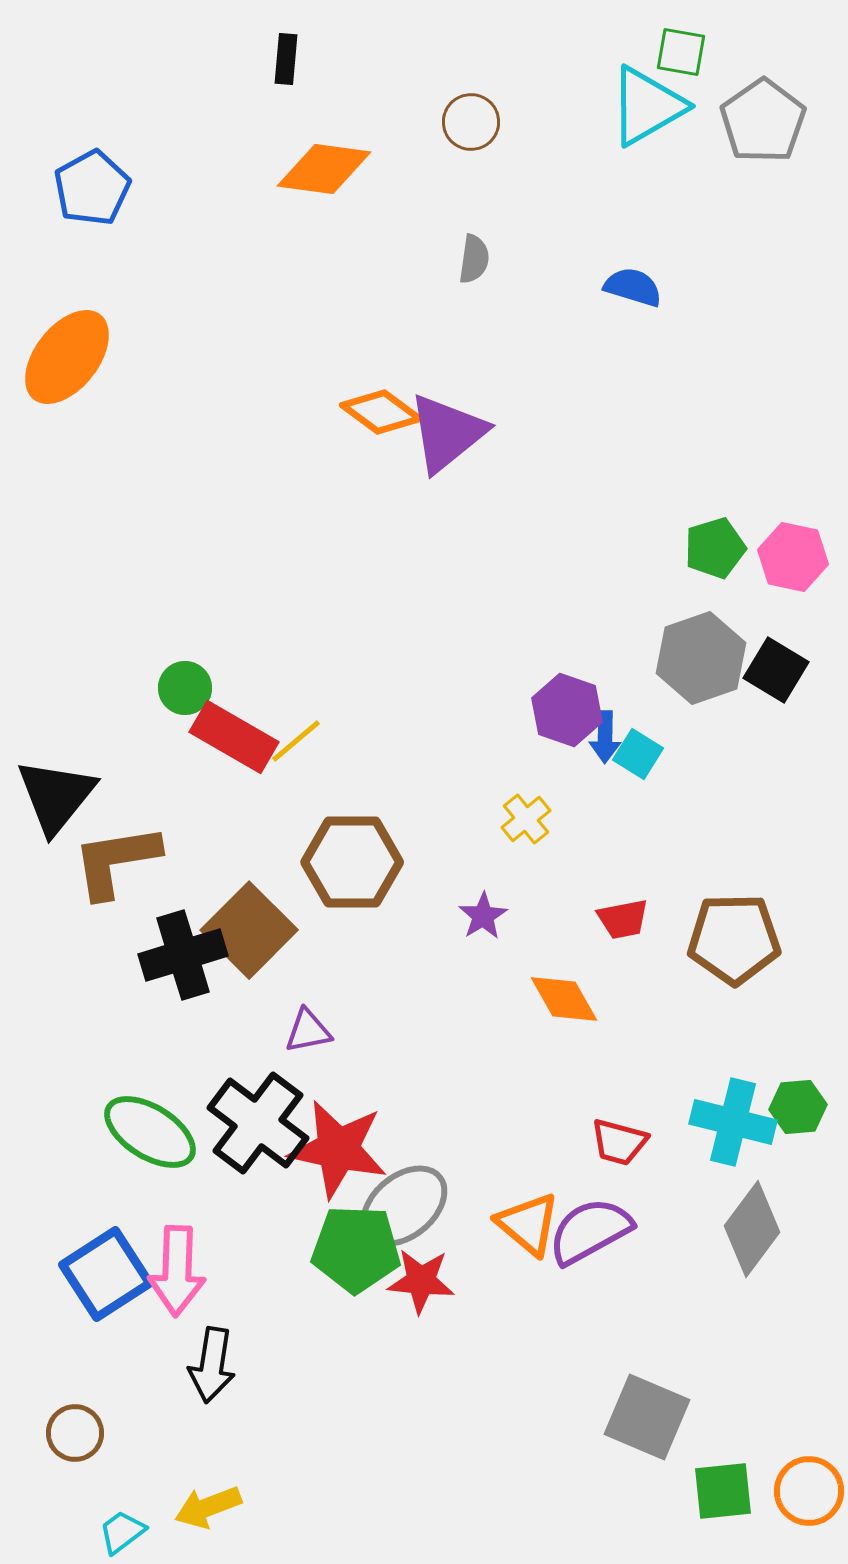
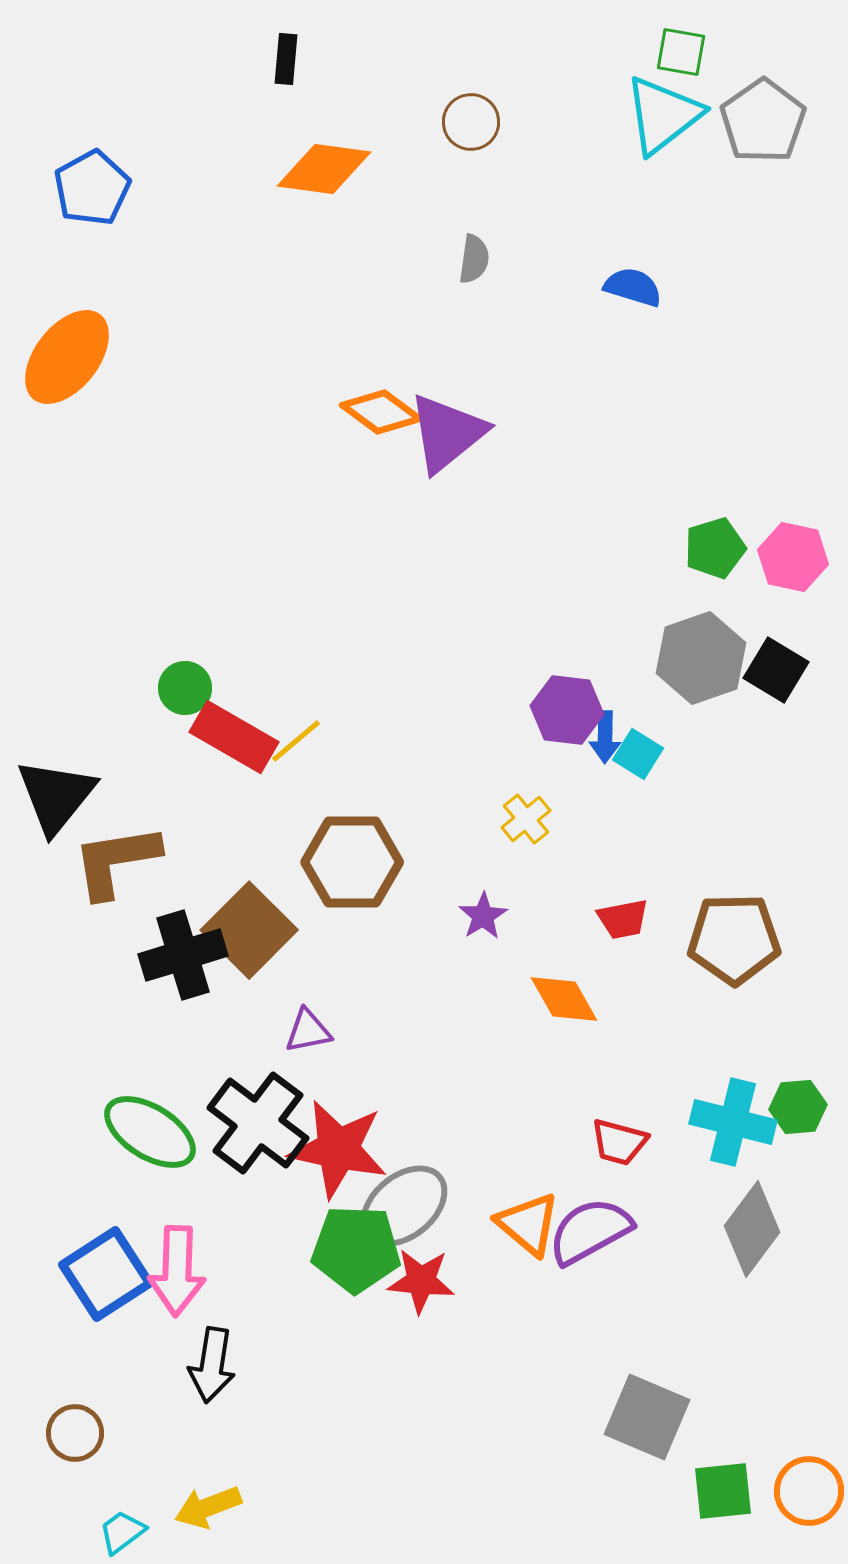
cyan triangle at (647, 106): moved 16 px right, 9 px down; rotated 8 degrees counterclockwise
purple hexagon at (567, 710): rotated 12 degrees counterclockwise
